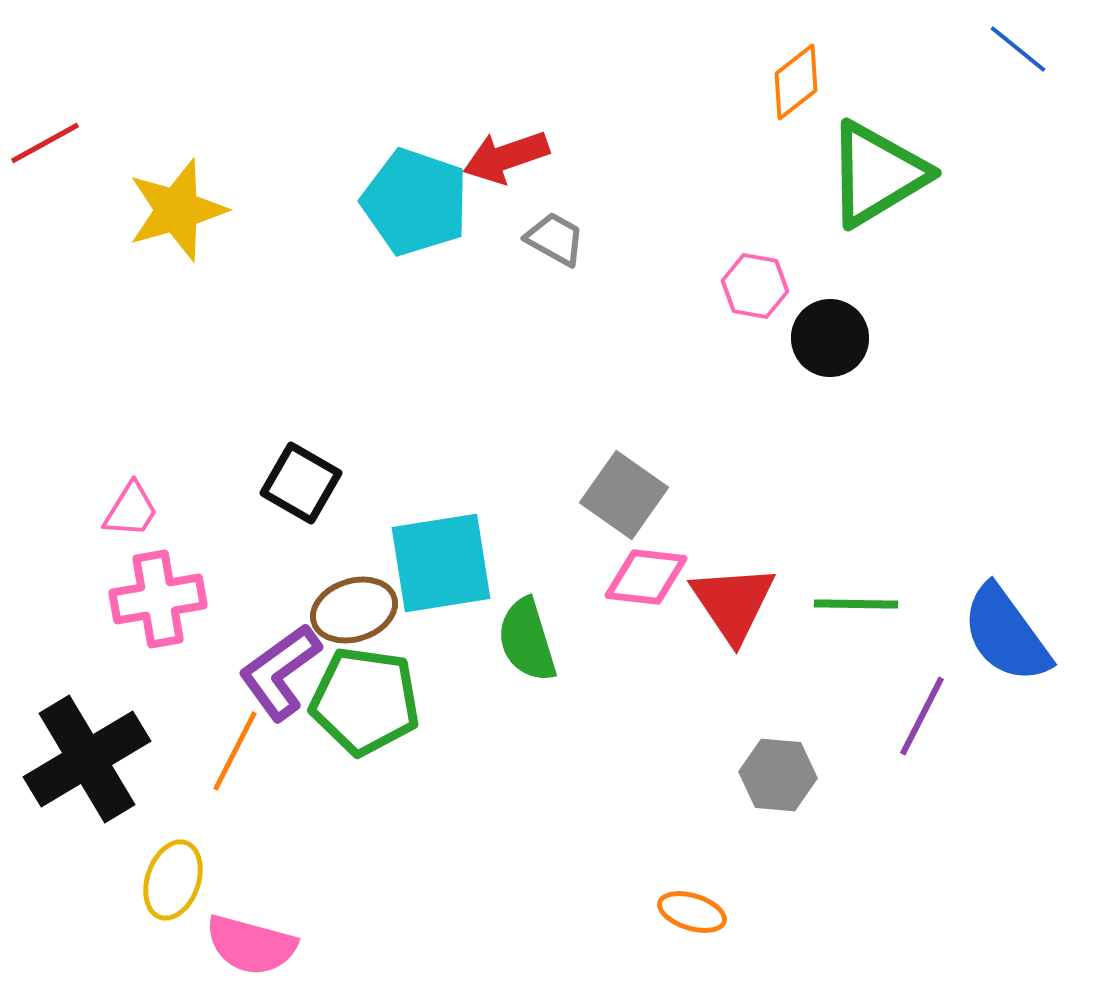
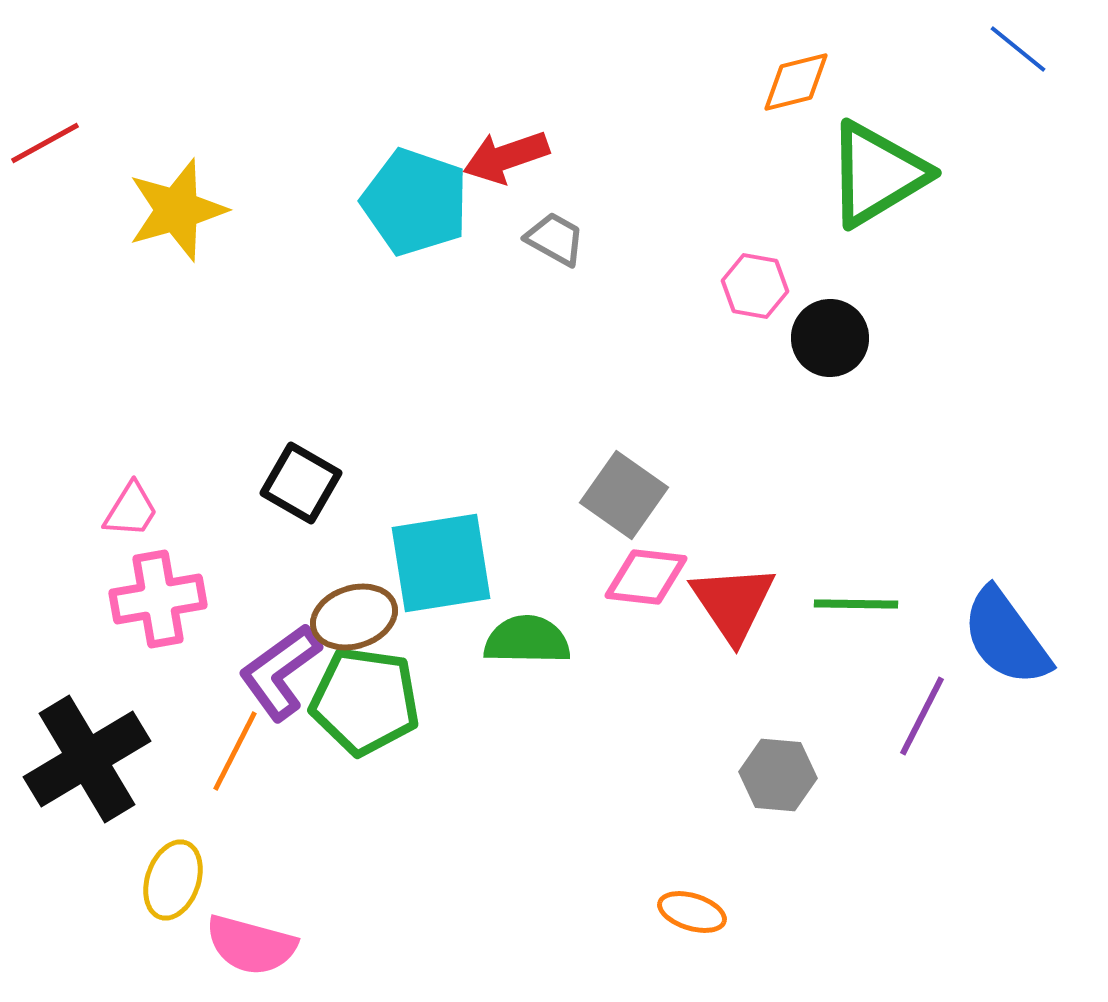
orange diamond: rotated 24 degrees clockwise
brown ellipse: moved 7 px down
blue semicircle: moved 3 px down
green semicircle: rotated 108 degrees clockwise
